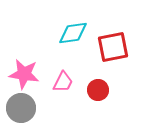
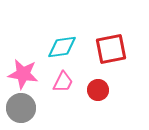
cyan diamond: moved 11 px left, 14 px down
red square: moved 2 px left, 2 px down
pink star: moved 1 px left
